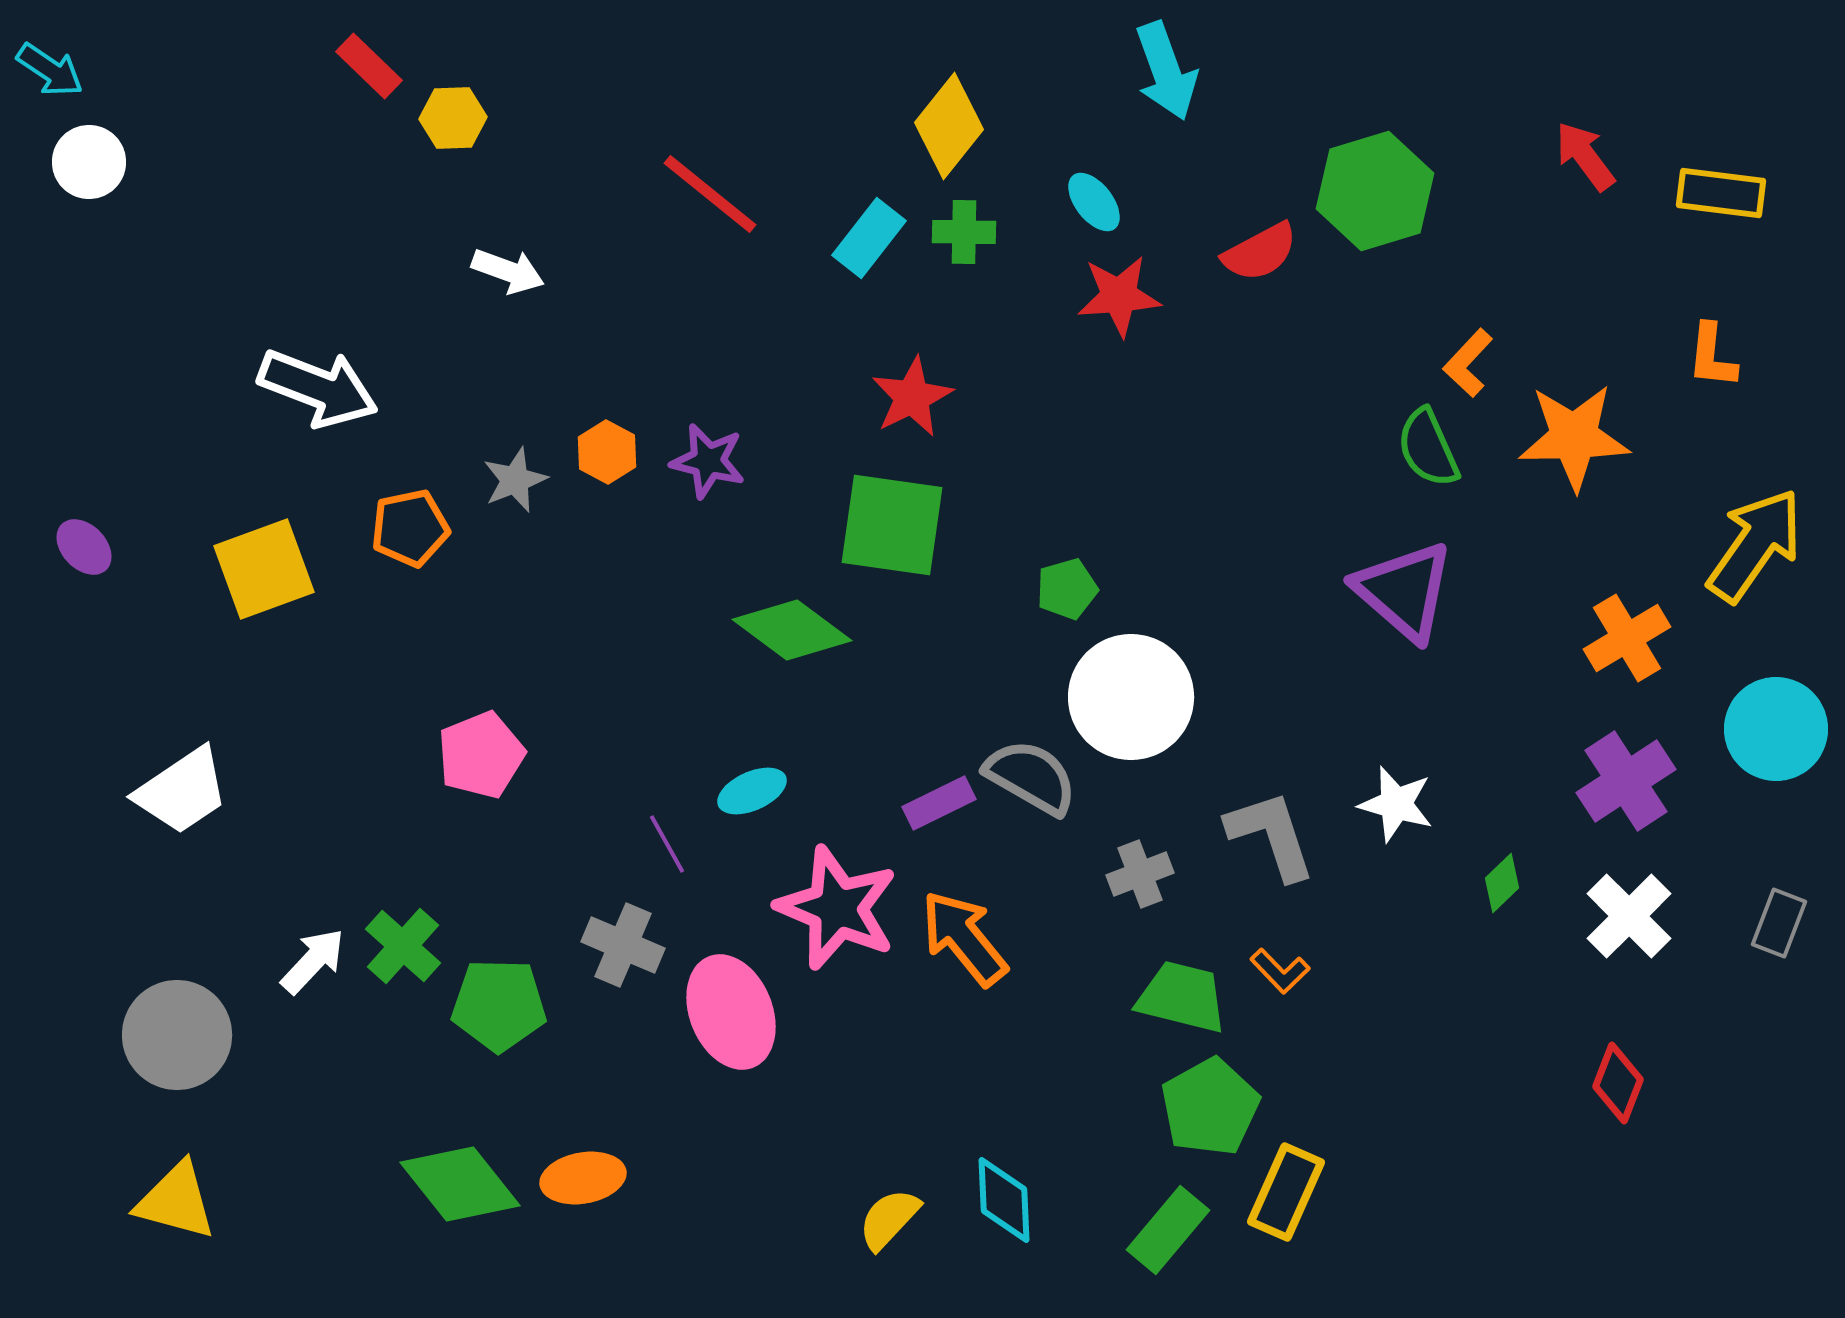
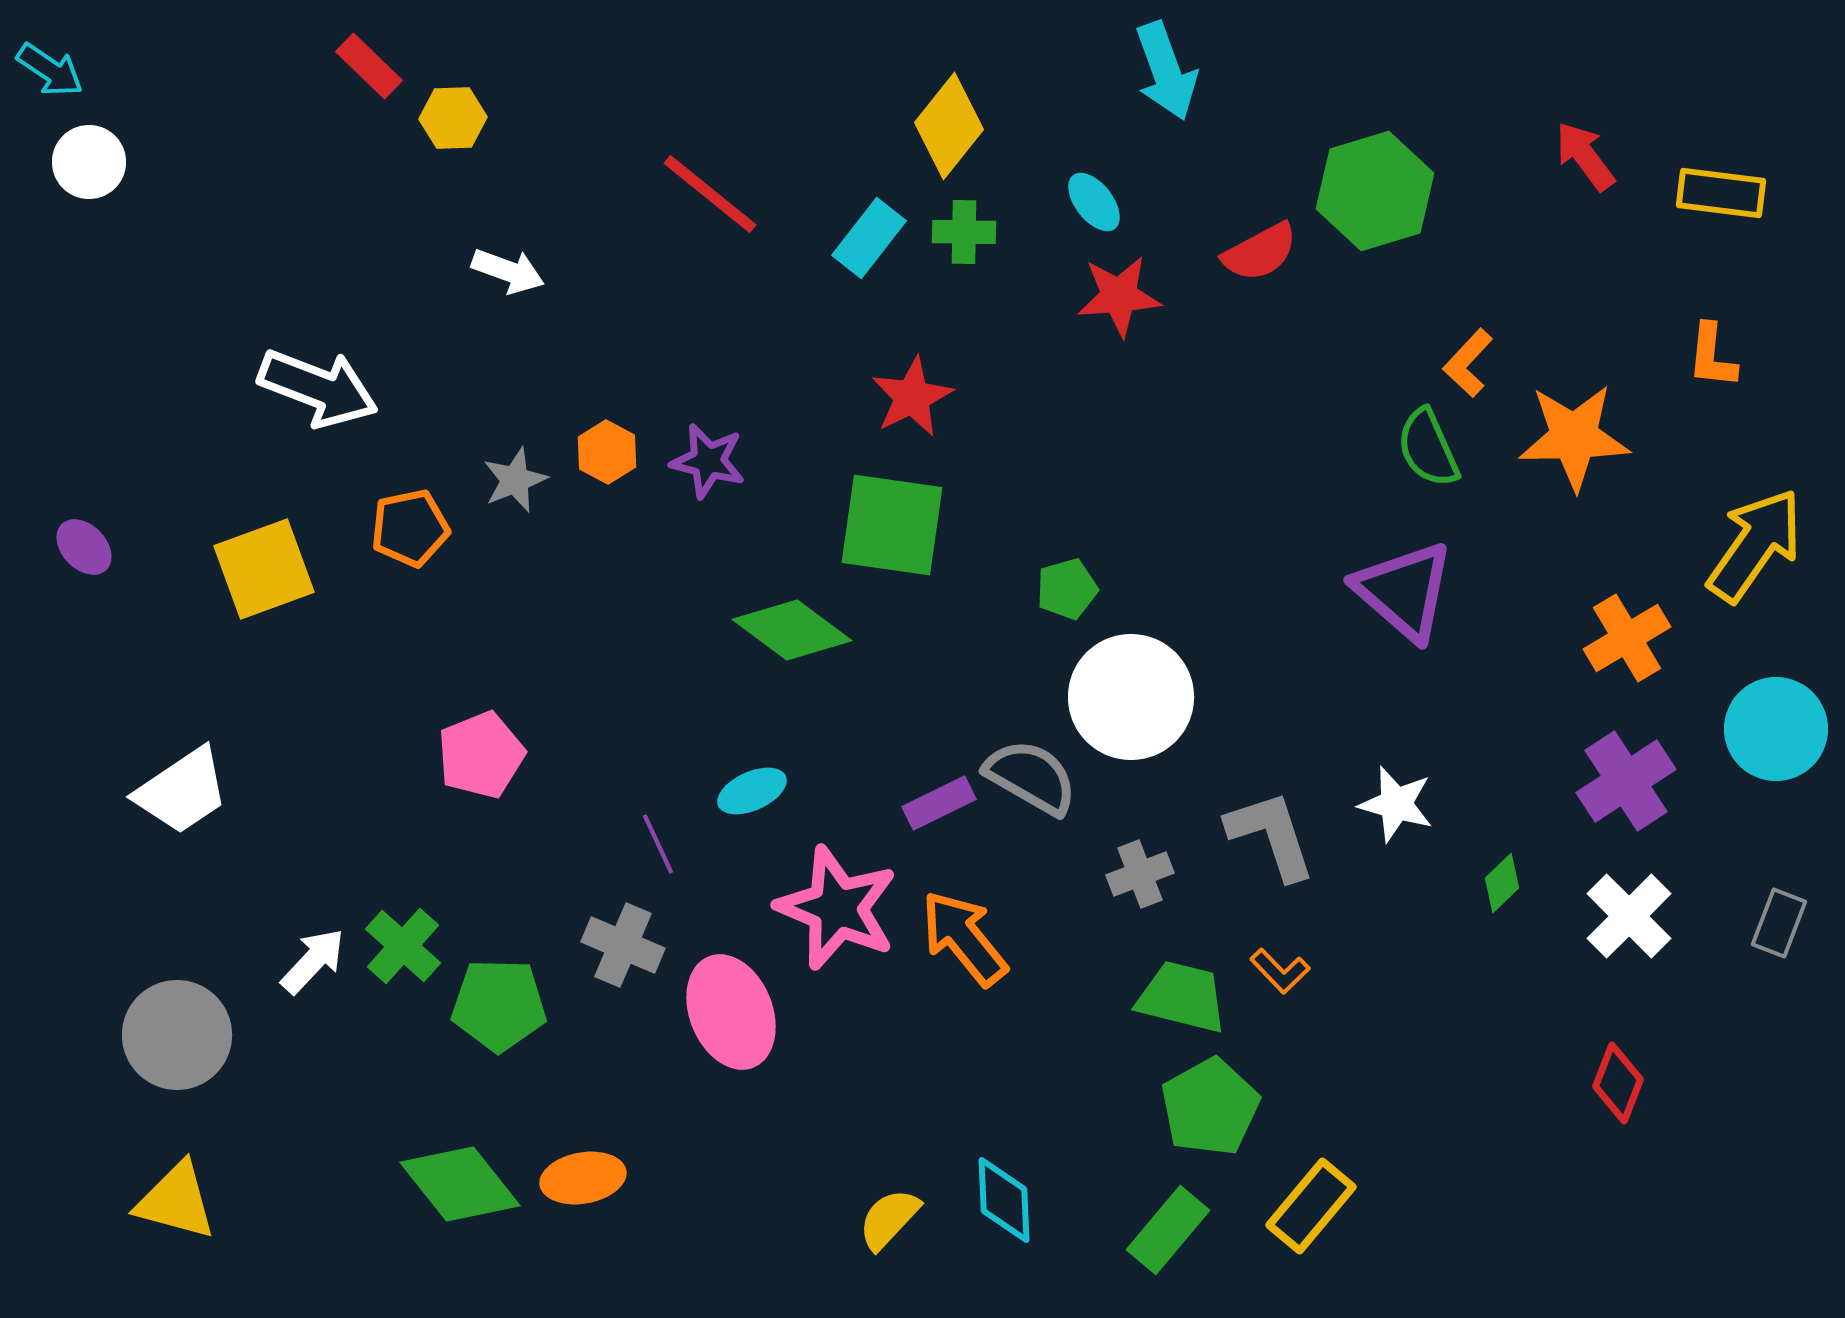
purple line at (667, 844): moved 9 px left; rotated 4 degrees clockwise
yellow rectangle at (1286, 1192): moved 25 px right, 14 px down; rotated 16 degrees clockwise
